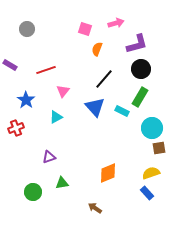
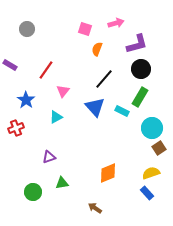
red line: rotated 36 degrees counterclockwise
brown square: rotated 24 degrees counterclockwise
